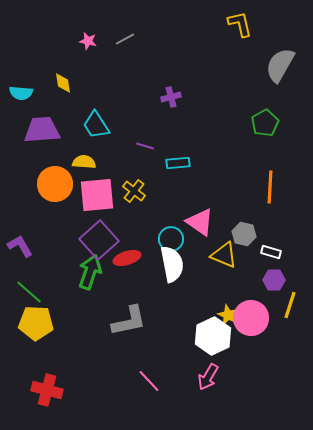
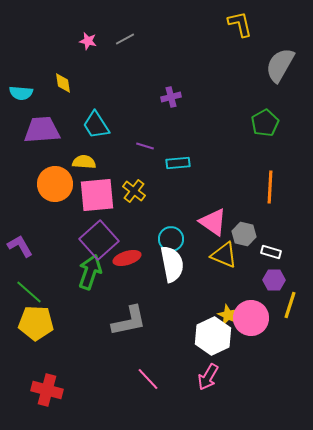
pink triangle: moved 13 px right
pink line: moved 1 px left, 2 px up
